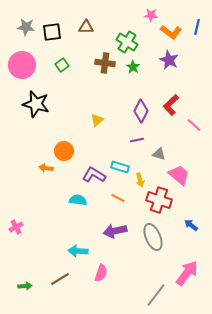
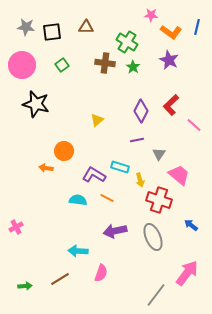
gray triangle: rotated 48 degrees clockwise
orange line: moved 11 px left
